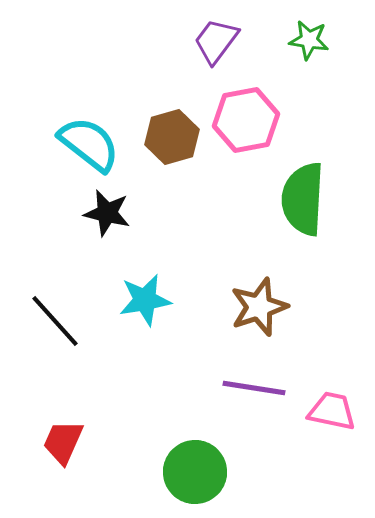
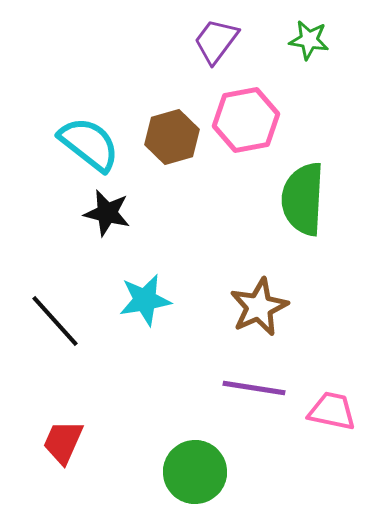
brown star: rotated 6 degrees counterclockwise
